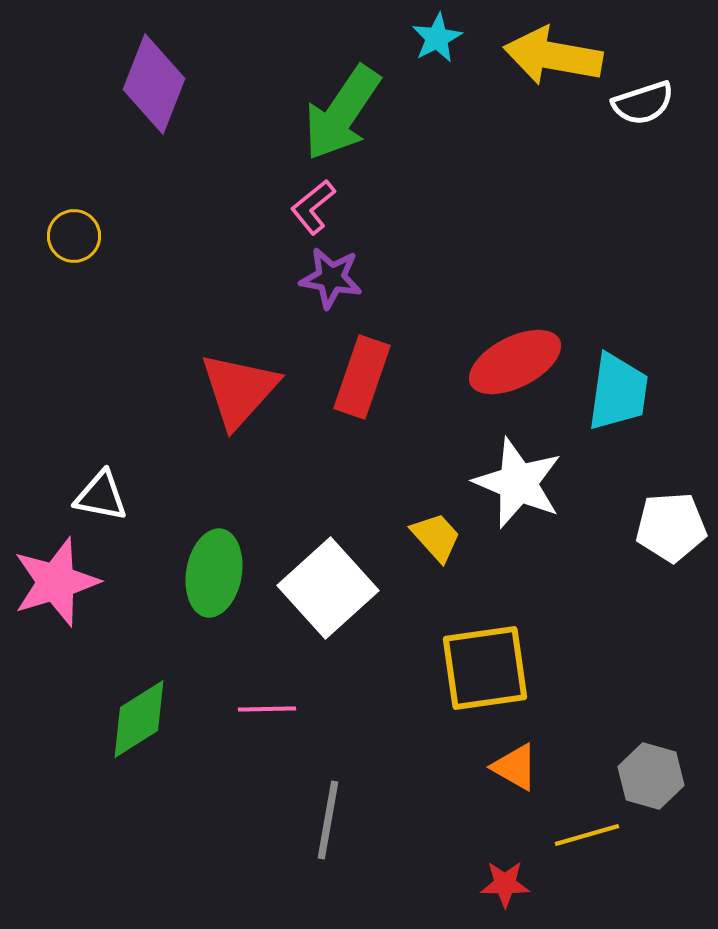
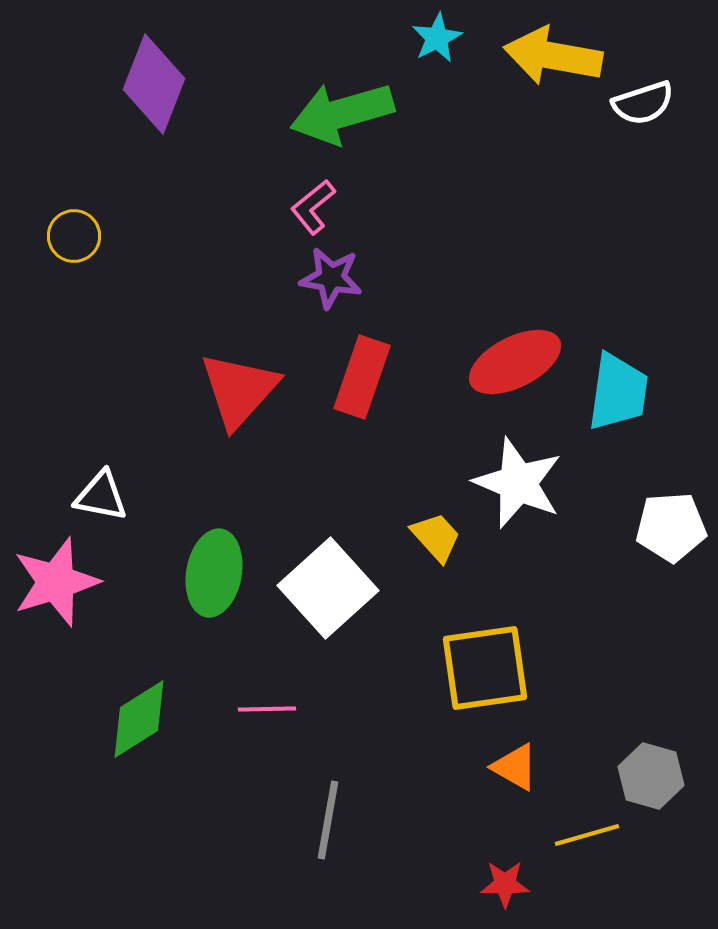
green arrow: rotated 40 degrees clockwise
